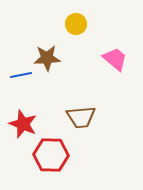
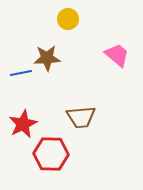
yellow circle: moved 8 px left, 5 px up
pink trapezoid: moved 2 px right, 4 px up
blue line: moved 2 px up
red star: rotated 24 degrees clockwise
red hexagon: moved 1 px up
